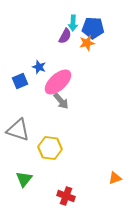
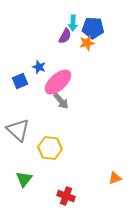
gray triangle: rotated 25 degrees clockwise
